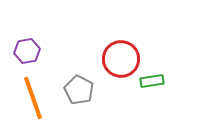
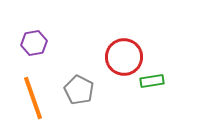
purple hexagon: moved 7 px right, 8 px up
red circle: moved 3 px right, 2 px up
